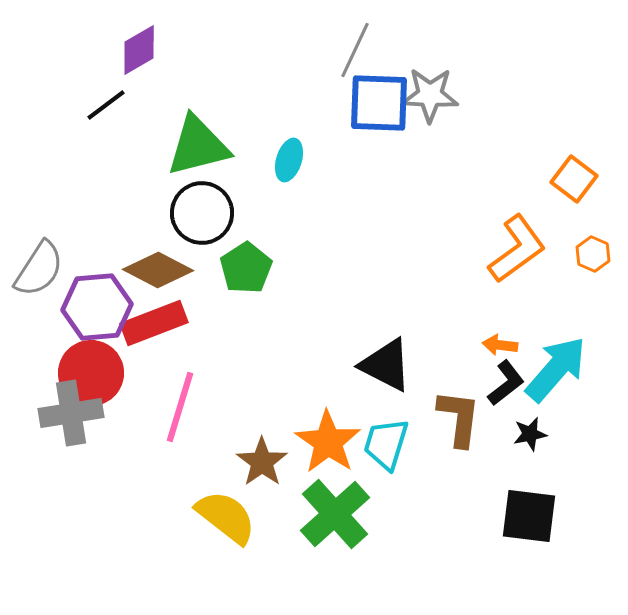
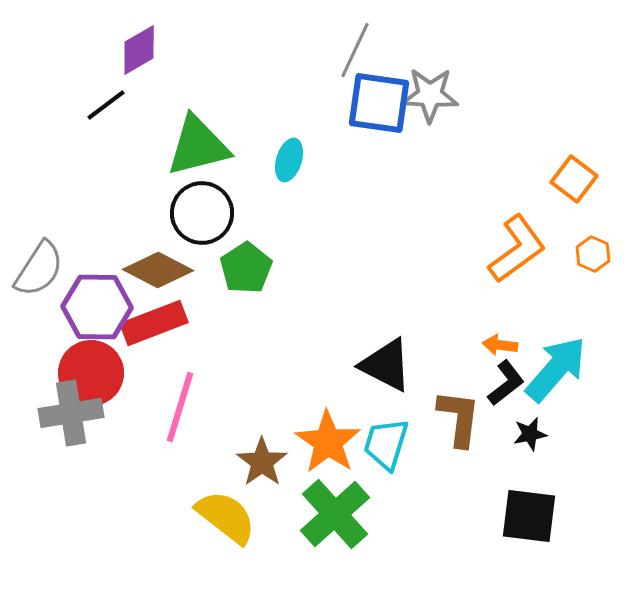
blue square: rotated 6 degrees clockwise
purple hexagon: rotated 6 degrees clockwise
